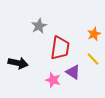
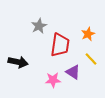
orange star: moved 6 px left
red trapezoid: moved 3 px up
yellow line: moved 2 px left
black arrow: moved 1 px up
pink star: rotated 21 degrees counterclockwise
